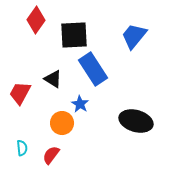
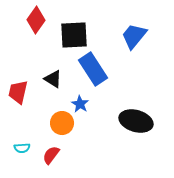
red trapezoid: moved 2 px left, 1 px up; rotated 15 degrees counterclockwise
cyan semicircle: rotated 91 degrees clockwise
